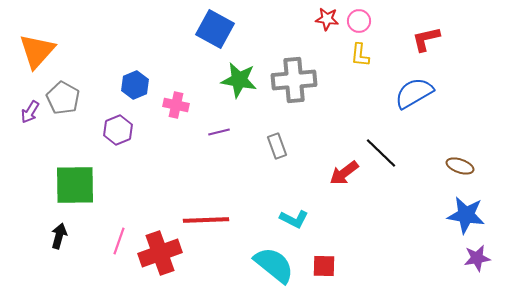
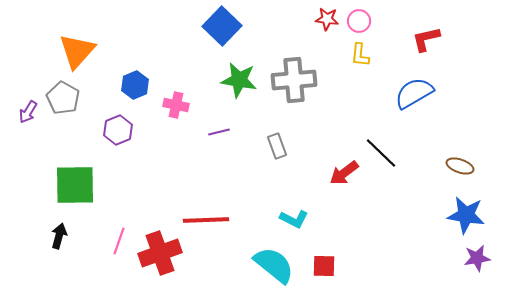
blue square: moved 7 px right, 3 px up; rotated 15 degrees clockwise
orange triangle: moved 40 px right
purple arrow: moved 2 px left
